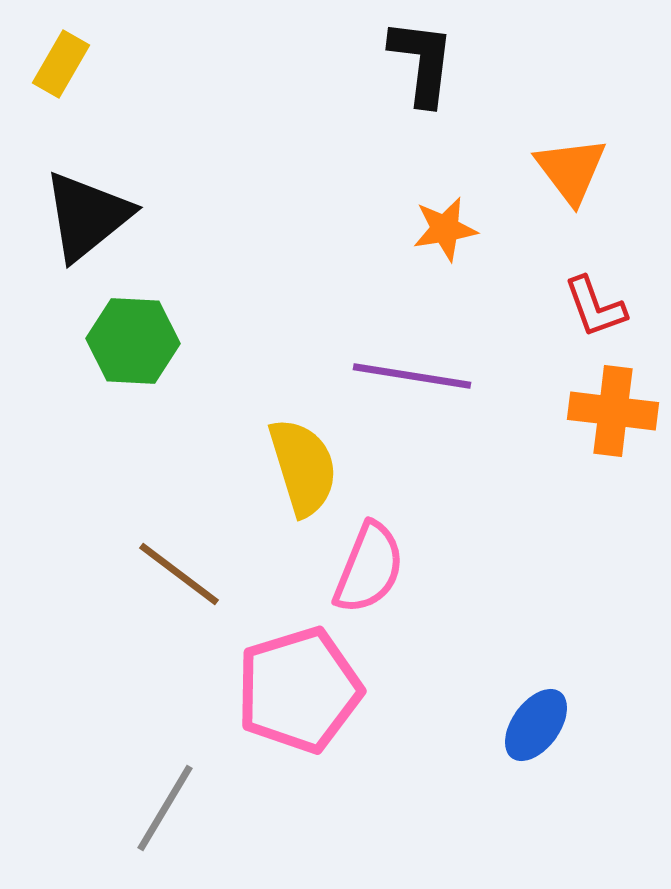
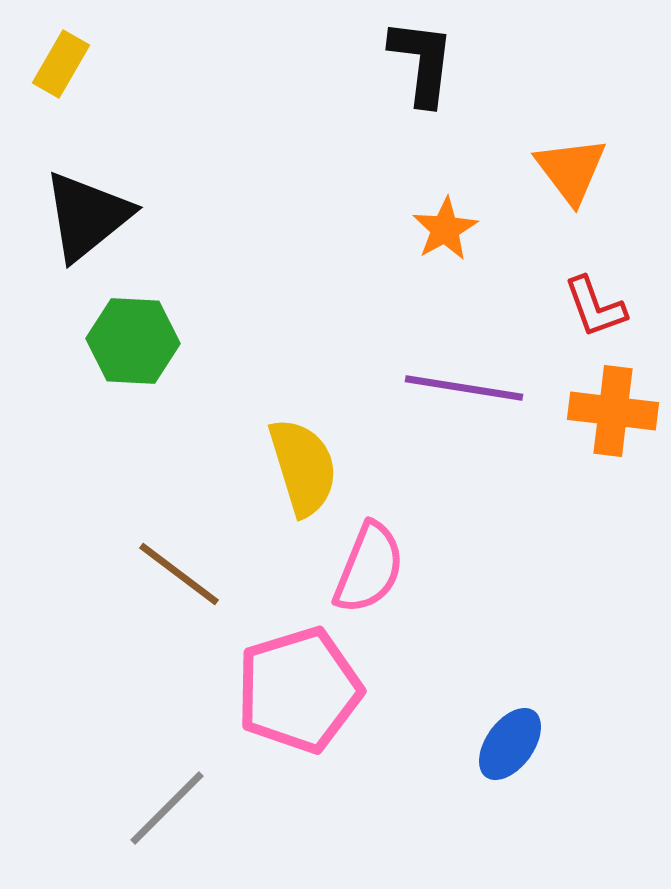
orange star: rotated 20 degrees counterclockwise
purple line: moved 52 px right, 12 px down
blue ellipse: moved 26 px left, 19 px down
gray line: moved 2 px right; rotated 14 degrees clockwise
